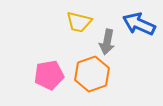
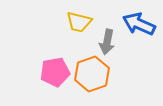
pink pentagon: moved 6 px right, 3 px up
